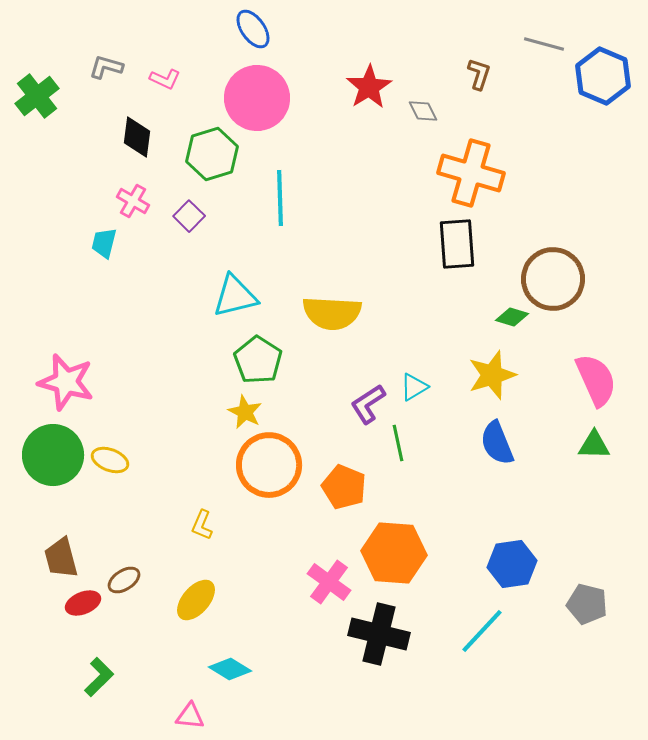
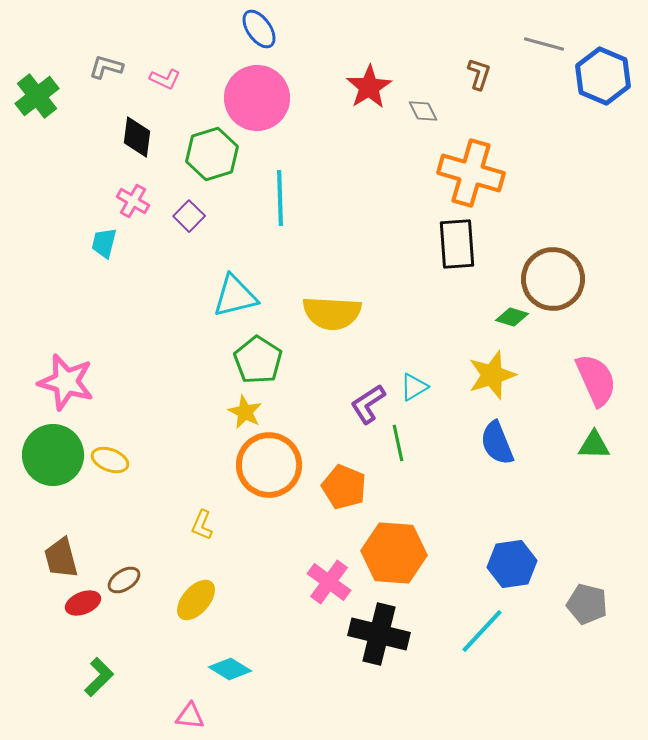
blue ellipse at (253, 29): moved 6 px right
